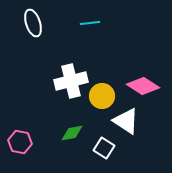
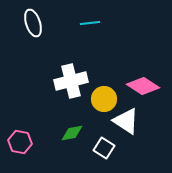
yellow circle: moved 2 px right, 3 px down
